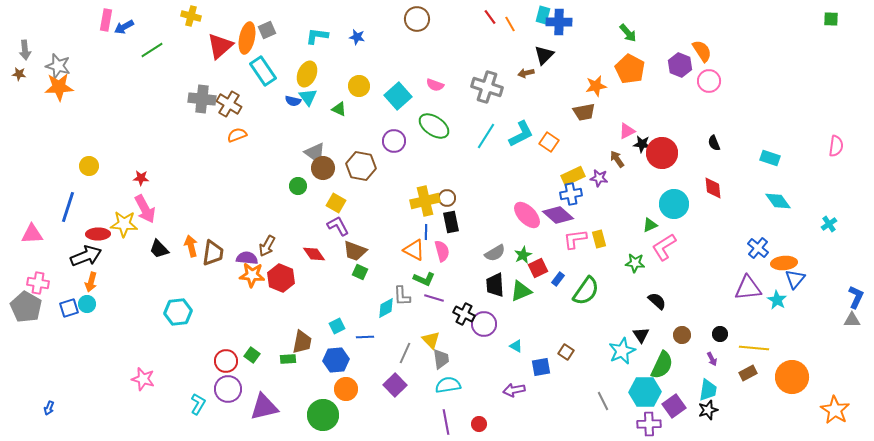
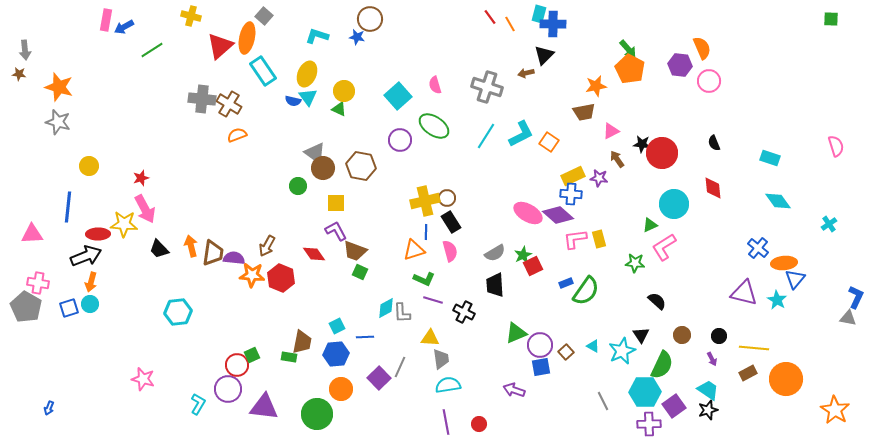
cyan rectangle at (543, 15): moved 4 px left, 1 px up
brown circle at (417, 19): moved 47 px left
blue cross at (559, 22): moved 6 px left, 2 px down
gray square at (267, 30): moved 3 px left, 14 px up; rotated 24 degrees counterclockwise
green arrow at (628, 33): moved 16 px down
cyan L-shape at (317, 36): rotated 10 degrees clockwise
orange semicircle at (702, 51): moved 3 px up; rotated 10 degrees clockwise
purple hexagon at (680, 65): rotated 15 degrees counterclockwise
gray star at (58, 66): moved 56 px down
pink semicircle at (435, 85): rotated 54 degrees clockwise
yellow circle at (359, 86): moved 15 px left, 5 px down
orange star at (59, 87): rotated 20 degrees clockwise
pink triangle at (627, 131): moved 16 px left
purple circle at (394, 141): moved 6 px right, 1 px up
pink semicircle at (836, 146): rotated 25 degrees counterclockwise
red star at (141, 178): rotated 21 degrees counterclockwise
blue cross at (571, 194): rotated 15 degrees clockwise
yellow square at (336, 203): rotated 30 degrees counterclockwise
blue line at (68, 207): rotated 12 degrees counterclockwise
pink ellipse at (527, 215): moved 1 px right, 2 px up; rotated 16 degrees counterclockwise
black rectangle at (451, 222): rotated 20 degrees counterclockwise
purple L-shape at (338, 226): moved 2 px left, 5 px down
orange triangle at (414, 250): rotated 45 degrees counterclockwise
pink semicircle at (442, 251): moved 8 px right
purple semicircle at (247, 258): moved 13 px left
red square at (538, 268): moved 5 px left, 2 px up
blue rectangle at (558, 279): moved 8 px right, 4 px down; rotated 32 degrees clockwise
purple triangle at (748, 288): moved 4 px left, 5 px down; rotated 20 degrees clockwise
green triangle at (521, 291): moved 5 px left, 42 px down
gray L-shape at (402, 296): moved 17 px down
purple line at (434, 298): moved 1 px left, 2 px down
cyan circle at (87, 304): moved 3 px right
black cross at (464, 314): moved 2 px up
gray triangle at (852, 320): moved 4 px left, 2 px up; rotated 12 degrees clockwise
purple circle at (484, 324): moved 56 px right, 21 px down
black circle at (720, 334): moved 1 px left, 2 px down
yellow triangle at (431, 340): moved 1 px left, 2 px up; rotated 42 degrees counterclockwise
cyan triangle at (516, 346): moved 77 px right
brown square at (566, 352): rotated 14 degrees clockwise
gray line at (405, 353): moved 5 px left, 14 px down
green square at (252, 355): rotated 28 degrees clockwise
green rectangle at (288, 359): moved 1 px right, 2 px up; rotated 14 degrees clockwise
blue hexagon at (336, 360): moved 6 px up
red circle at (226, 361): moved 11 px right, 4 px down
orange circle at (792, 377): moved 6 px left, 2 px down
purple square at (395, 385): moved 16 px left, 7 px up
orange circle at (346, 389): moved 5 px left
purple arrow at (514, 390): rotated 30 degrees clockwise
cyan trapezoid at (708, 390): rotated 65 degrees counterclockwise
purple triangle at (264, 407): rotated 20 degrees clockwise
green circle at (323, 415): moved 6 px left, 1 px up
